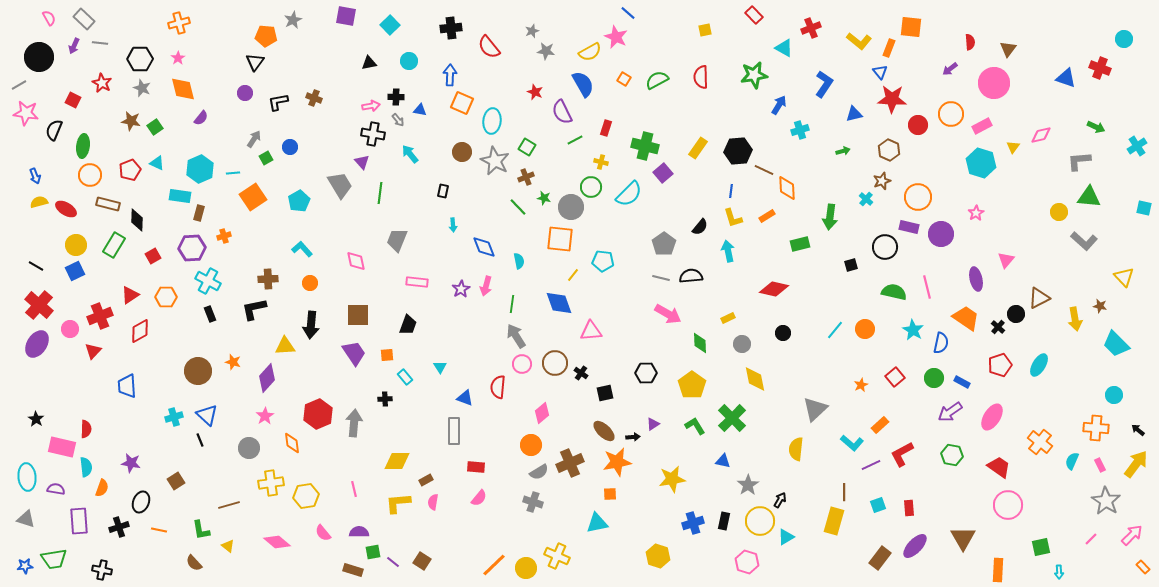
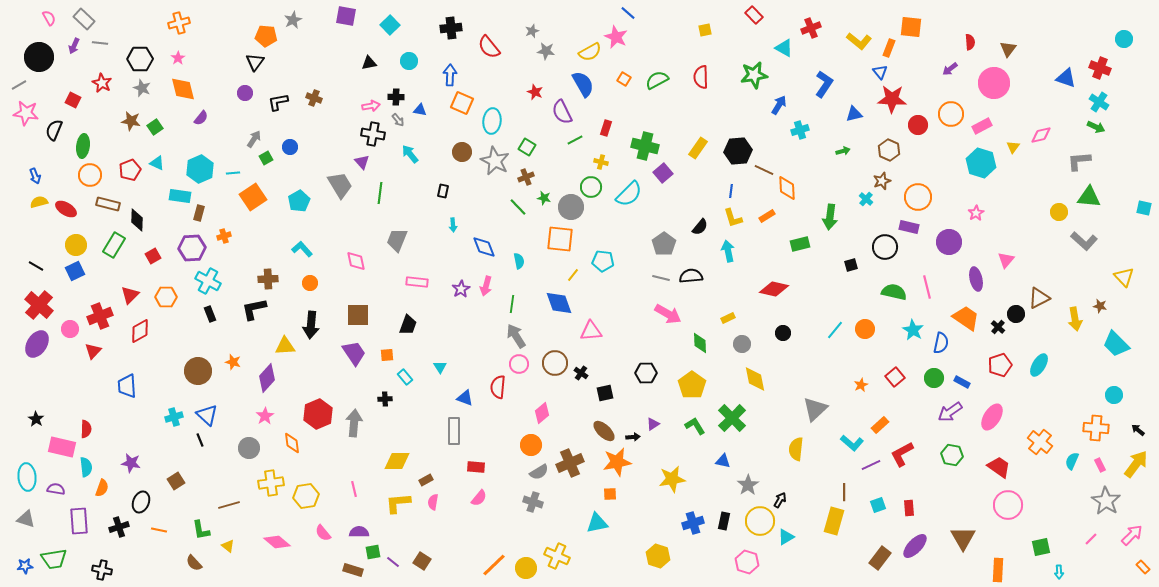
cyan cross at (1137, 146): moved 38 px left, 44 px up; rotated 24 degrees counterclockwise
purple circle at (941, 234): moved 8 px right, 8 px down
red triangle at (130, 295): rotated 12 degrees counterclockwise
pink circle at (522, 364): moved 3 px left
